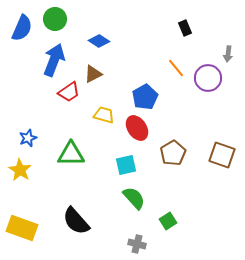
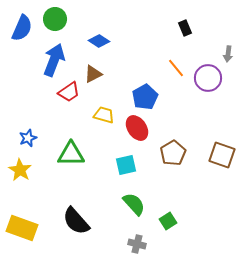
green semicircle: moved 6 px down
